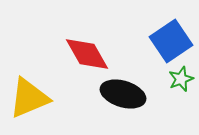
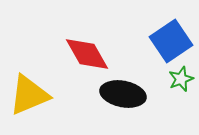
black ellipse: rotated 6 degrees counterclockwise
yellow triangle: moved 3 px up
